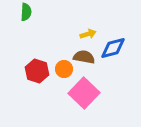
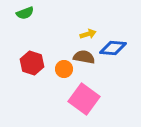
green semicircle: moved 1 px left, 1 px down; rotated 66 degrees clockwise
blue diamond: rotated 20 degrees clockwise
red hexagon: moved 5 px left, 8 px up
pink square: moved 6 px down; rotated 8 degrees counterclockwise
